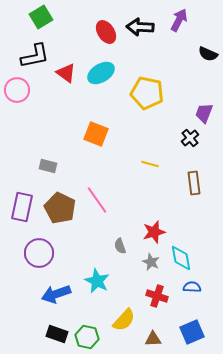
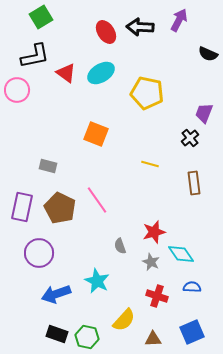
cyan diamond: moved 4 px up; rotated 24 degrees counterclockwise
